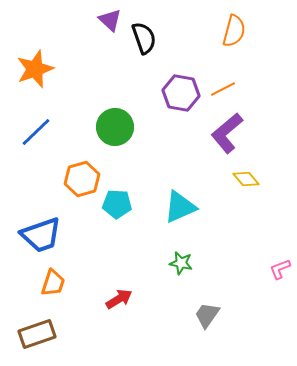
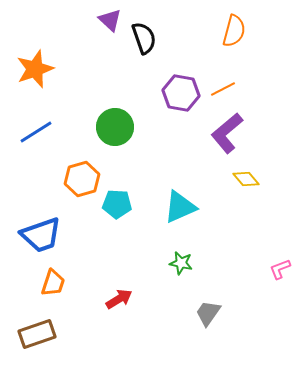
blue line: rotated 12 degrees clockwise
gray trapezoid: moved 1 px right, 2 px up
